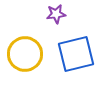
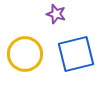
purple star: rotated 24 degrees clockwise
